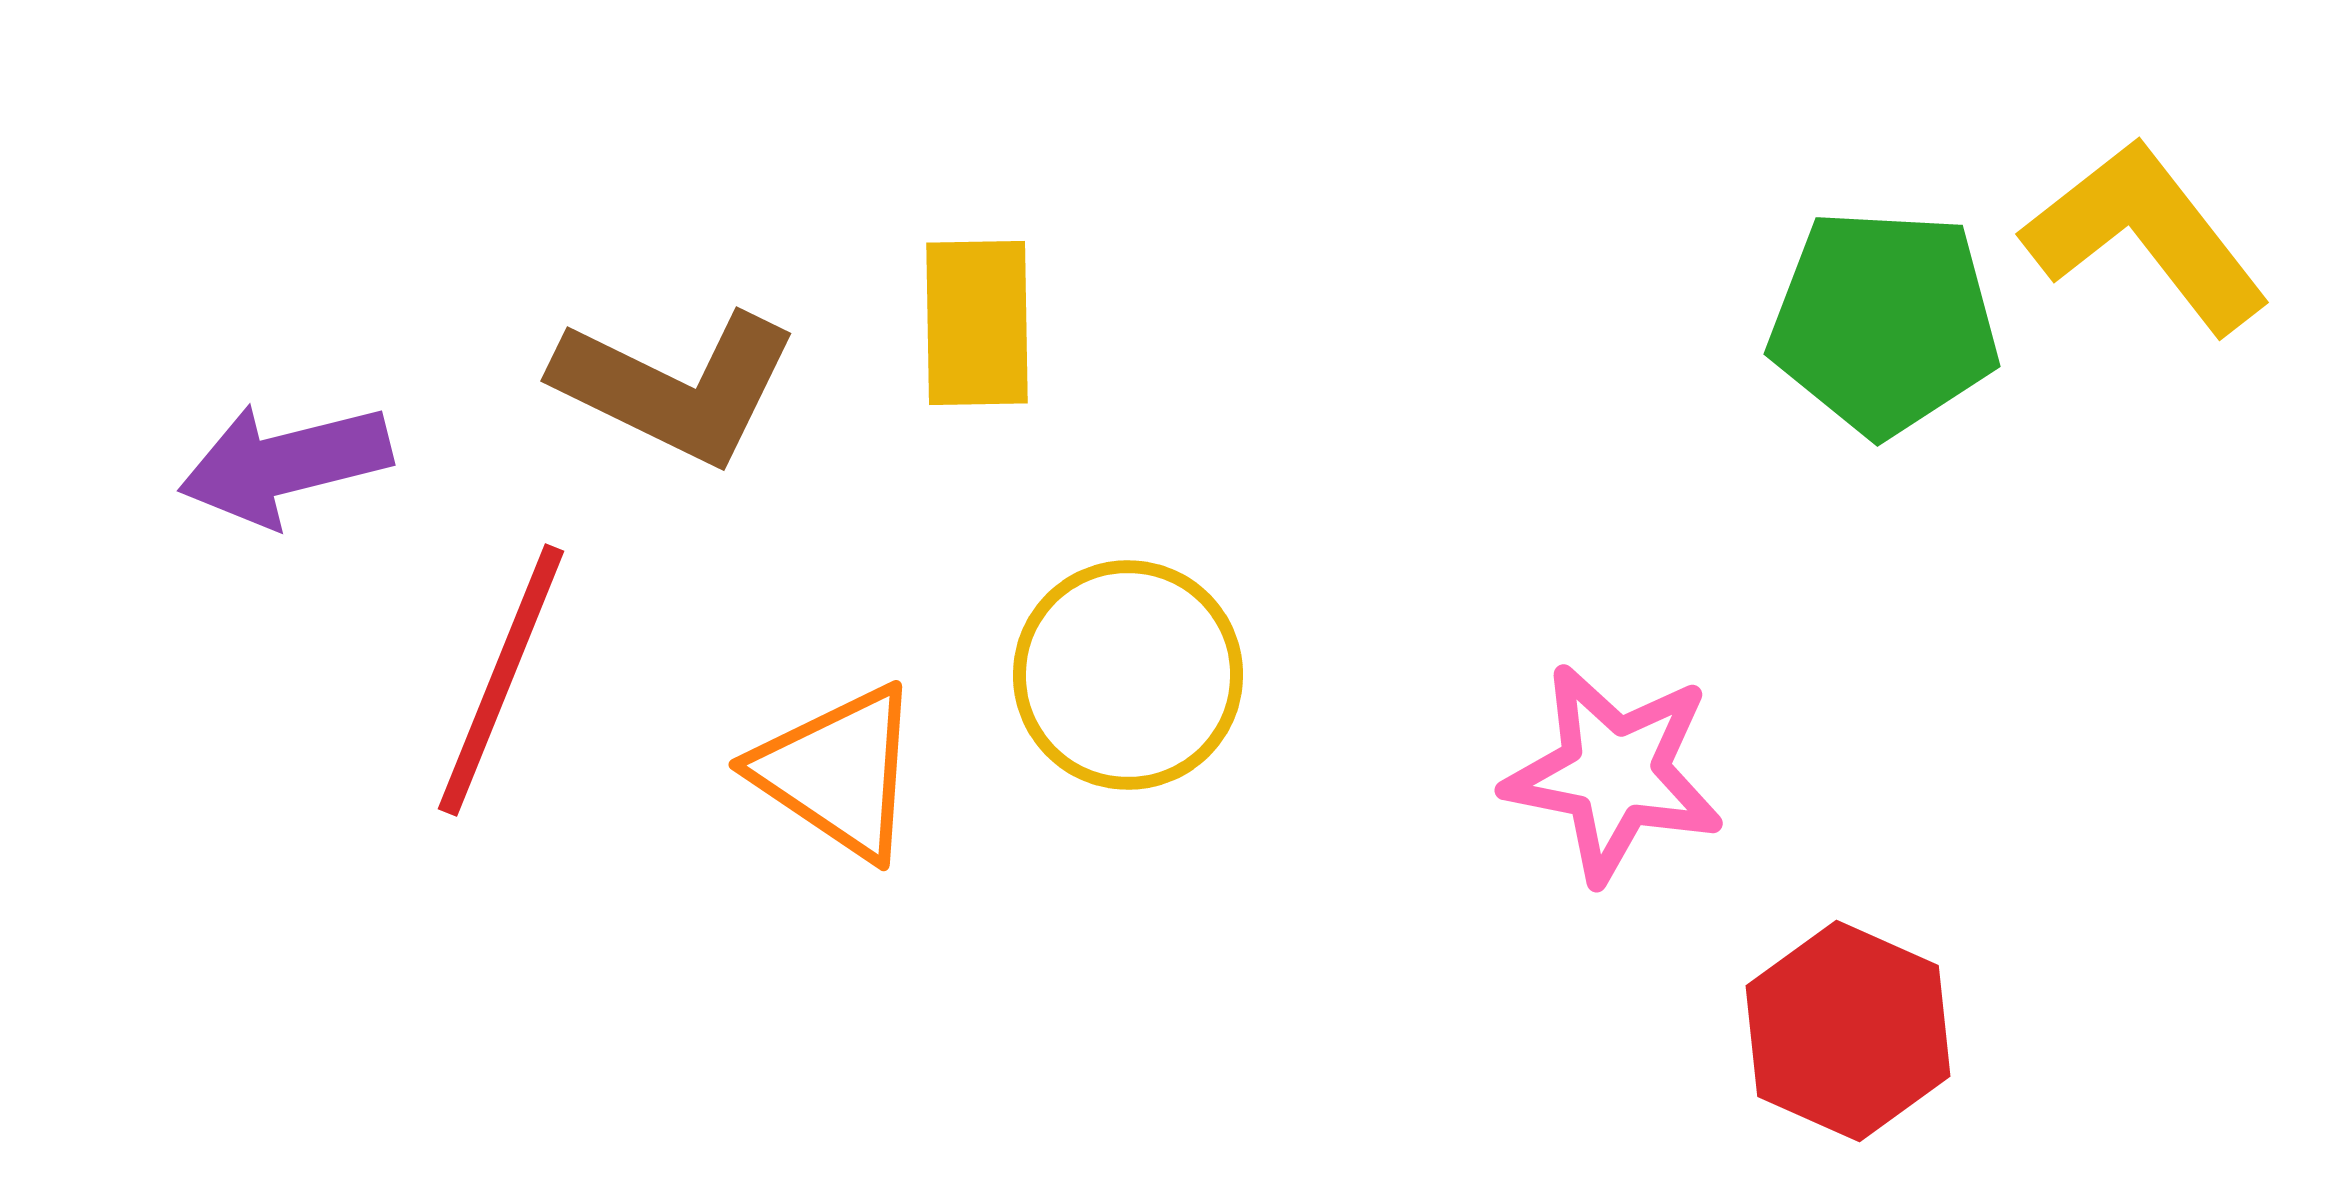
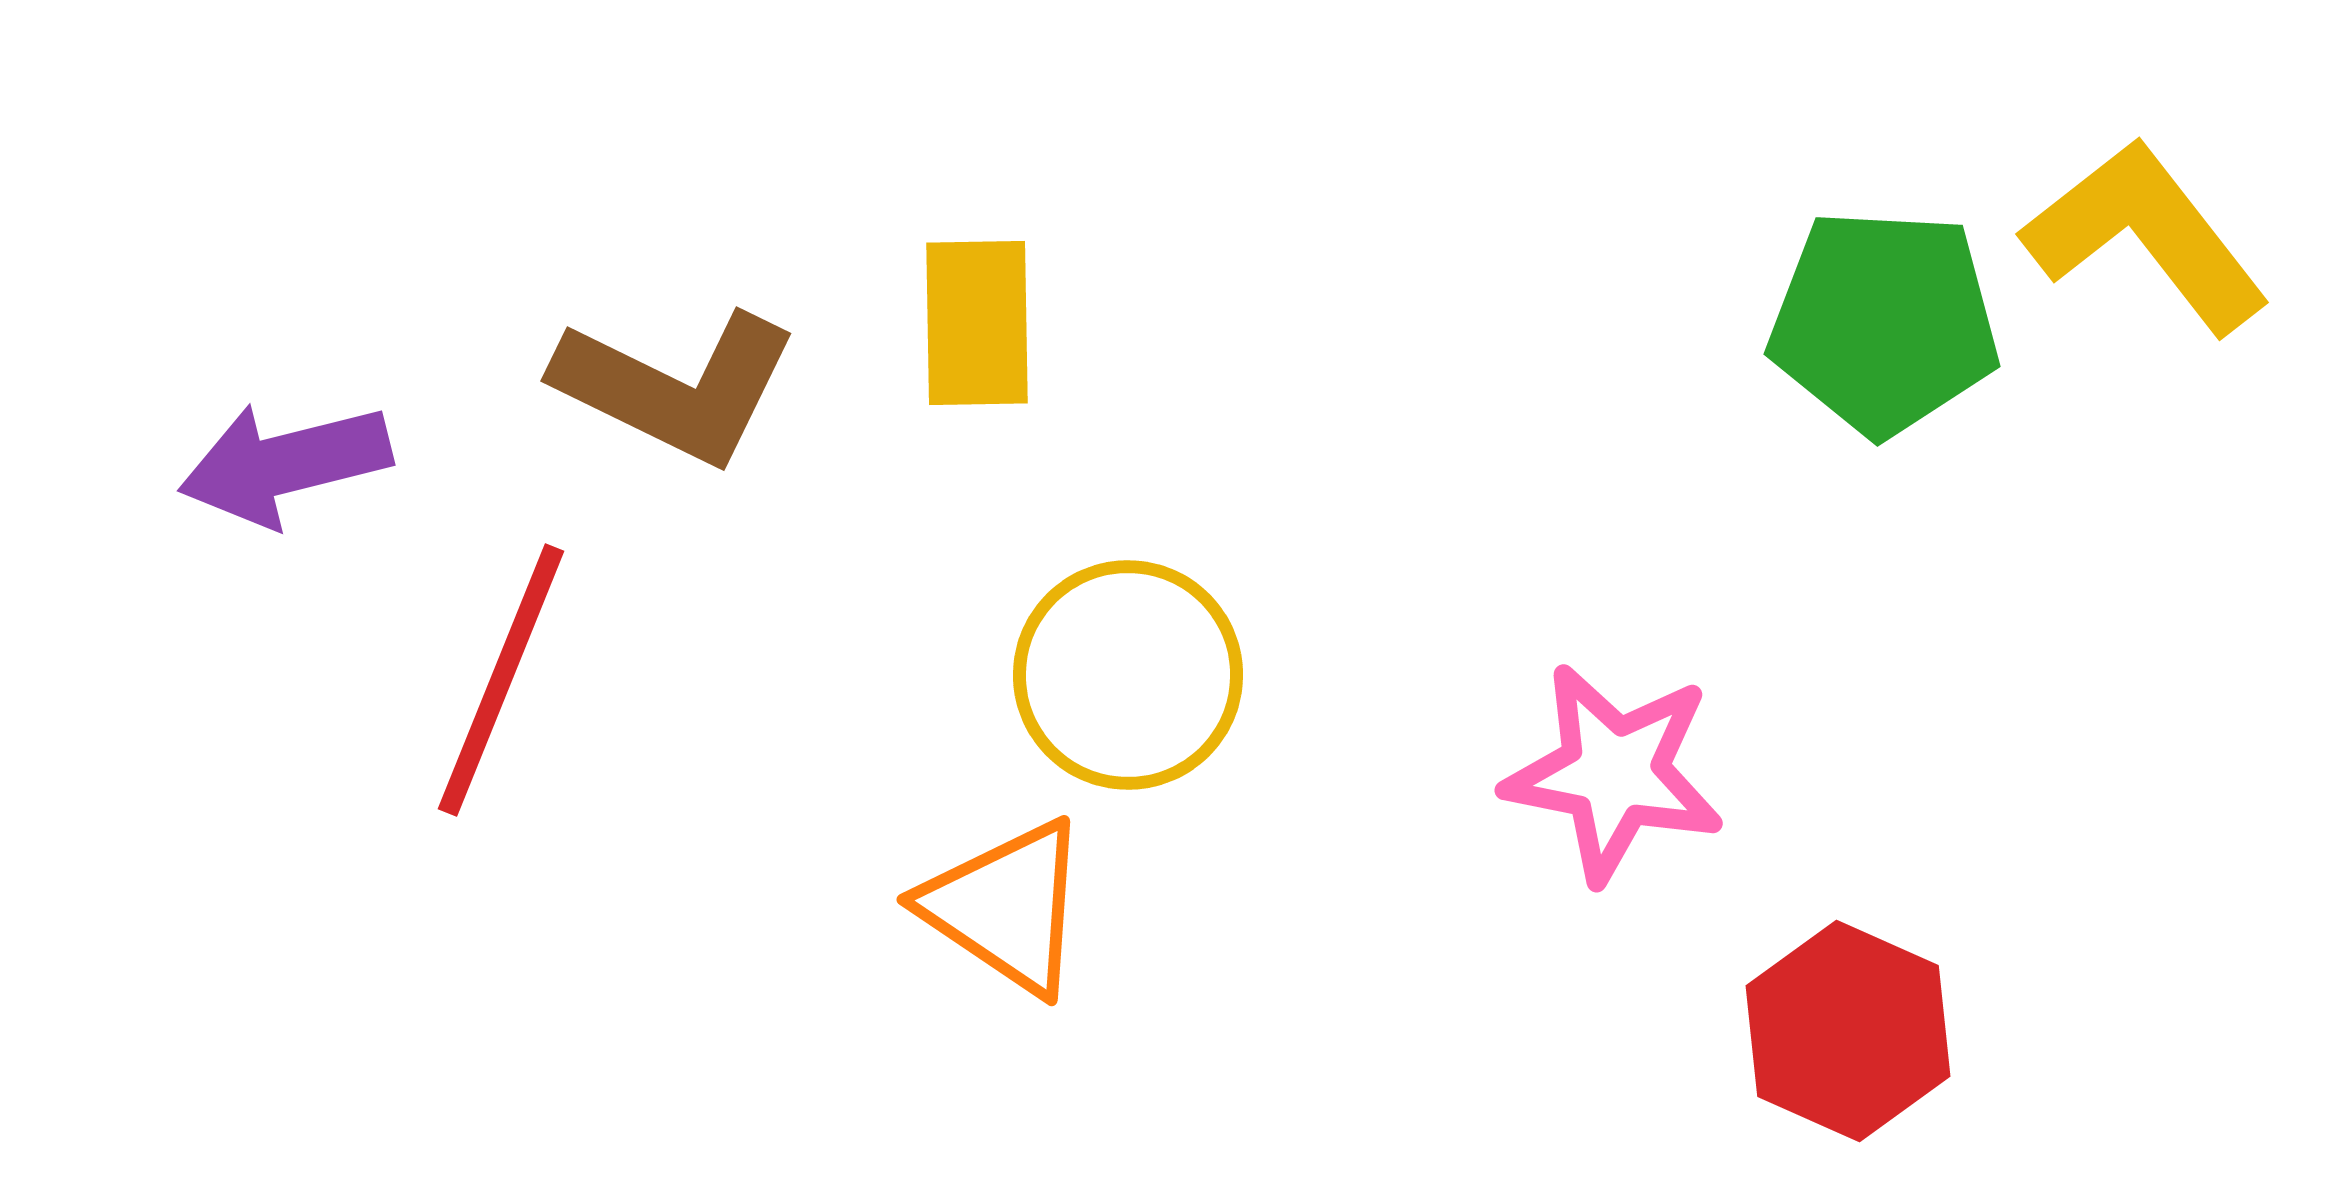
orange triangle: moved 168 px right, 135 px down
